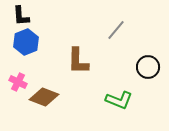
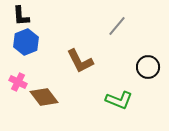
gray line: moved 1 px right, 4 px up
brown L-shape: moved 2 px right; rotated 28 degrees counterclockwise
brown diamond: rotated 32 degrees clockwise
